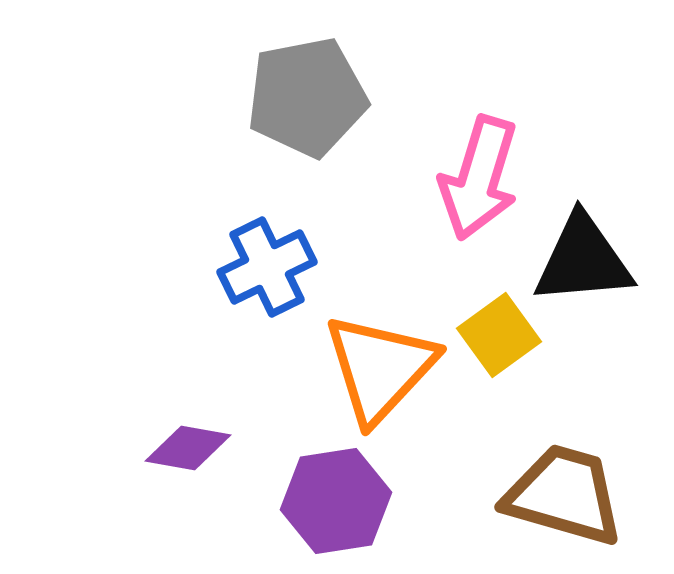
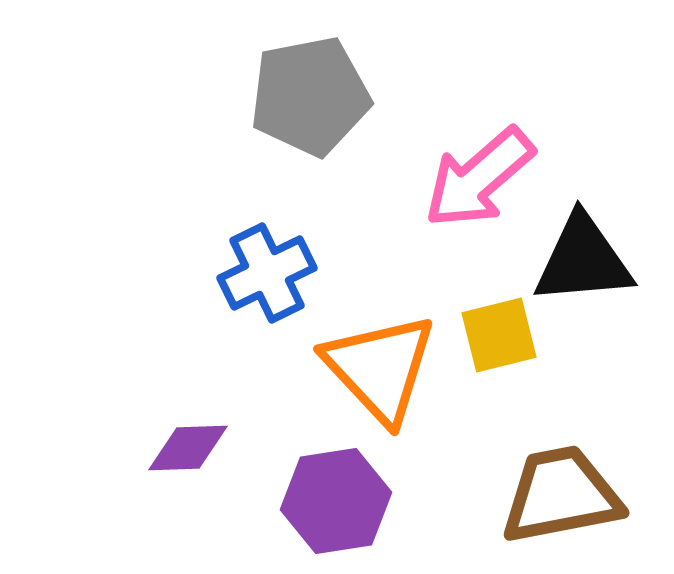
gray pentagon: moved 3 px right, 1 px up
pink arrow: rotated 32 degrees clockwise
blue cross: moved 6 px down
yellow square: rotated 22 degrees clockwise
orange triangle: rotated 26 degrees counterclockwise
purple diamond: rotated 12 degrees counterclockwise
brown trapezoid: moved 3 px left; rotated 27 degrees counterclockwise
